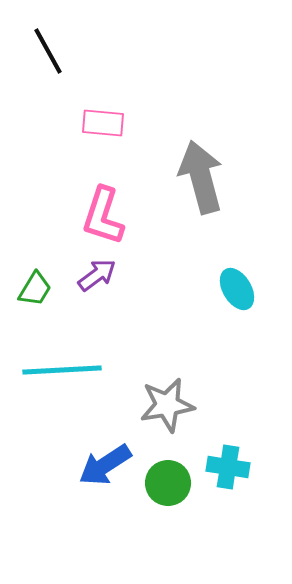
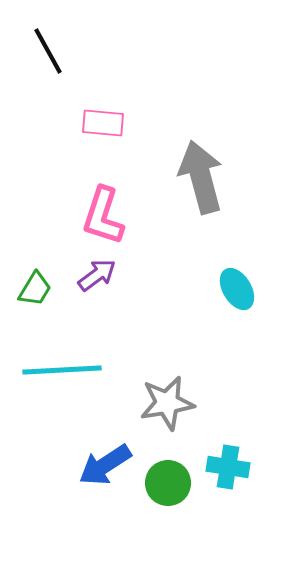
gray star: moved 2 px up
